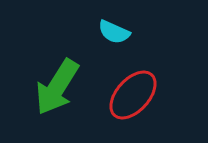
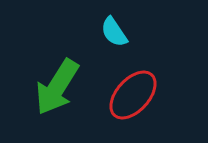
cyan semicircle: rotated 32 degrees clockwise
